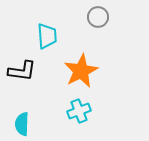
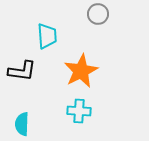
gray circle: moved 3 px up
cyan cross: rotated 25 degrees clockwise
